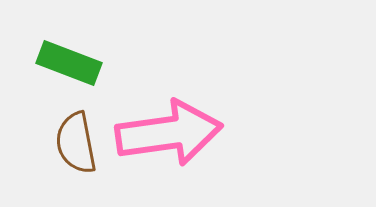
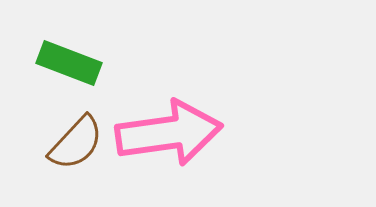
brown semicircle: rotated 126 degrees counterclockwise
